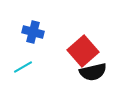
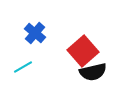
blue cross: moved 2 px right, 1 px down; rotated 25 degrees clockwise
